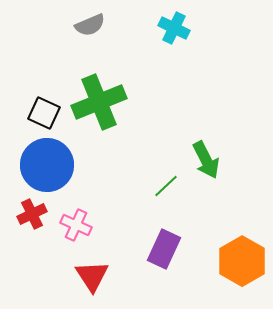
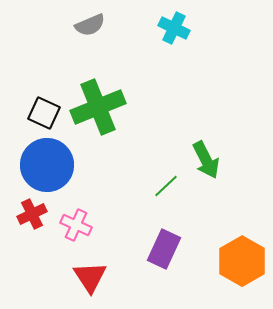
green cross: moved 1 px left, 5 px down
red triangle: moved 2 px left, 1 px down
